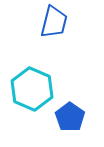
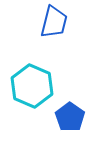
cyan hexagon: moved 3 px up
